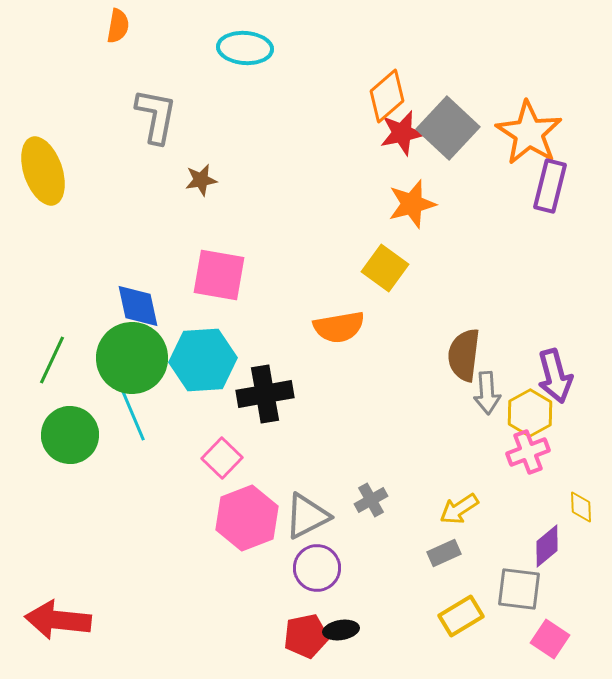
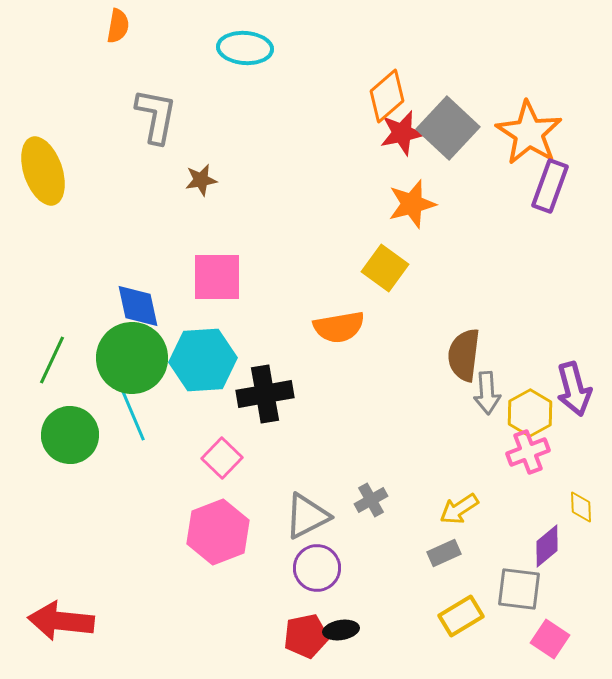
purple rectangle at (550, 186): rotated 6 degrees clockwise
pink square at (219, 275): moved 2 px left, 2 px down; rotated 10 degrees counterclockwise
purple arrow at (555, 376): moved 19 px right, 13 px down
pink hexagon at (247, 518): moved 29 px left, 14 px down
red arrow at (58, 620): moved 3 px right, 1 px down
